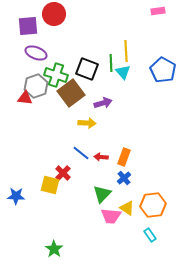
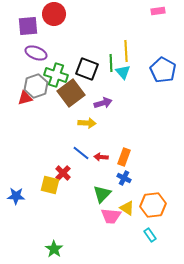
red triangle: rotated 21 degrees counterclockwise
blue cross: rotated 24 degrees counterclockwise
